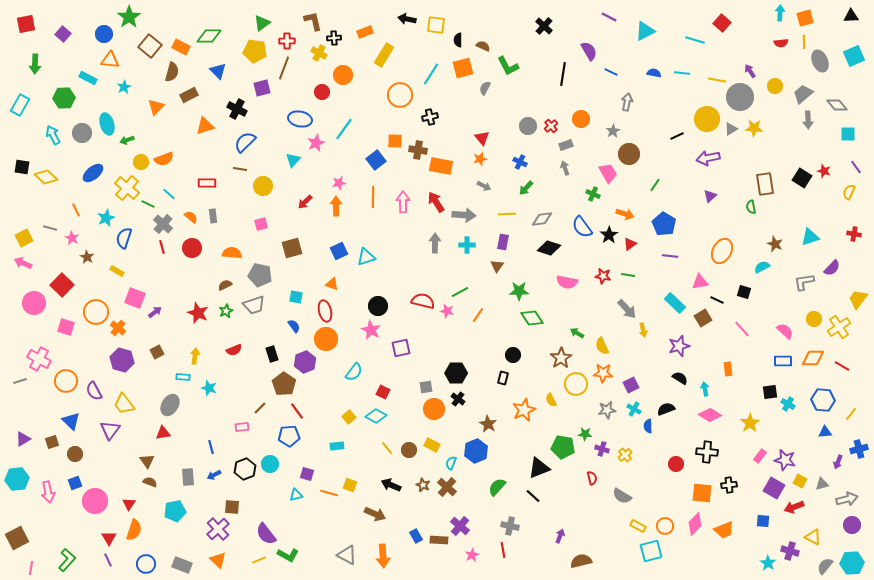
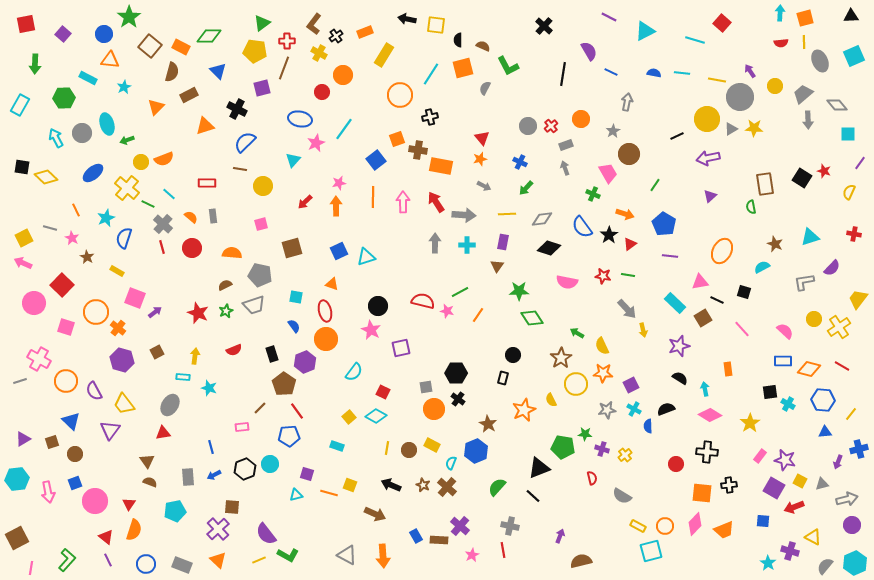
brown L-shape at (313, 21): moved 1 px right, 3 px down; rotated 130 degrees counterclockwise
black cross at (334, 38): moved 2 px right, 2 px up; rotated 32 degrees counterclockwise
cyan arrow at (53, 135): moved 3 px right, 3 px down
orange square at (395, 141): moved 2 px right, 2 px up; rotated 21 degrees counterclockwise
purple line at (856, 167): moved 4 px right, 4 px up; rotated 72 degrees clockwise
orange diamond at (813, 358): moved 4 px left, 11 px down; rotated 15 degrees clockwise
cyan rectangle at (337, 446): rotated 24 degrees clockwise
yellow line at (387, 448): rotated 48 degrees clockwise
red triangle at (109, 538): moved 3 px left, 1 px up; rotated 21 degrees counterclockwise
cyan hexagon at (852, 563): moved 3 px right; rotated 20 degrees counterclockwise
